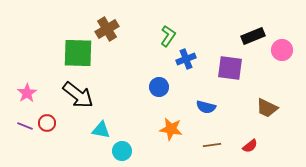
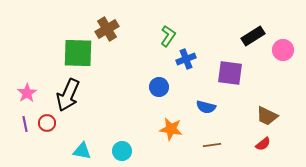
black rectangle: rotated 10 degrees counterclockwise
pink circle: moved 1 px right
purple square: moved 5 px down
black arrow: moved 10 px left; rotated 76 degrees clockwise
brown trapezoid: moved 8 px down
purple line: moved 2 px up; rotated 56 degrees clockwise
cyan triangle: moved 19 px left, 21 px down
red semicircle: moved 13 px right, 2 px up
